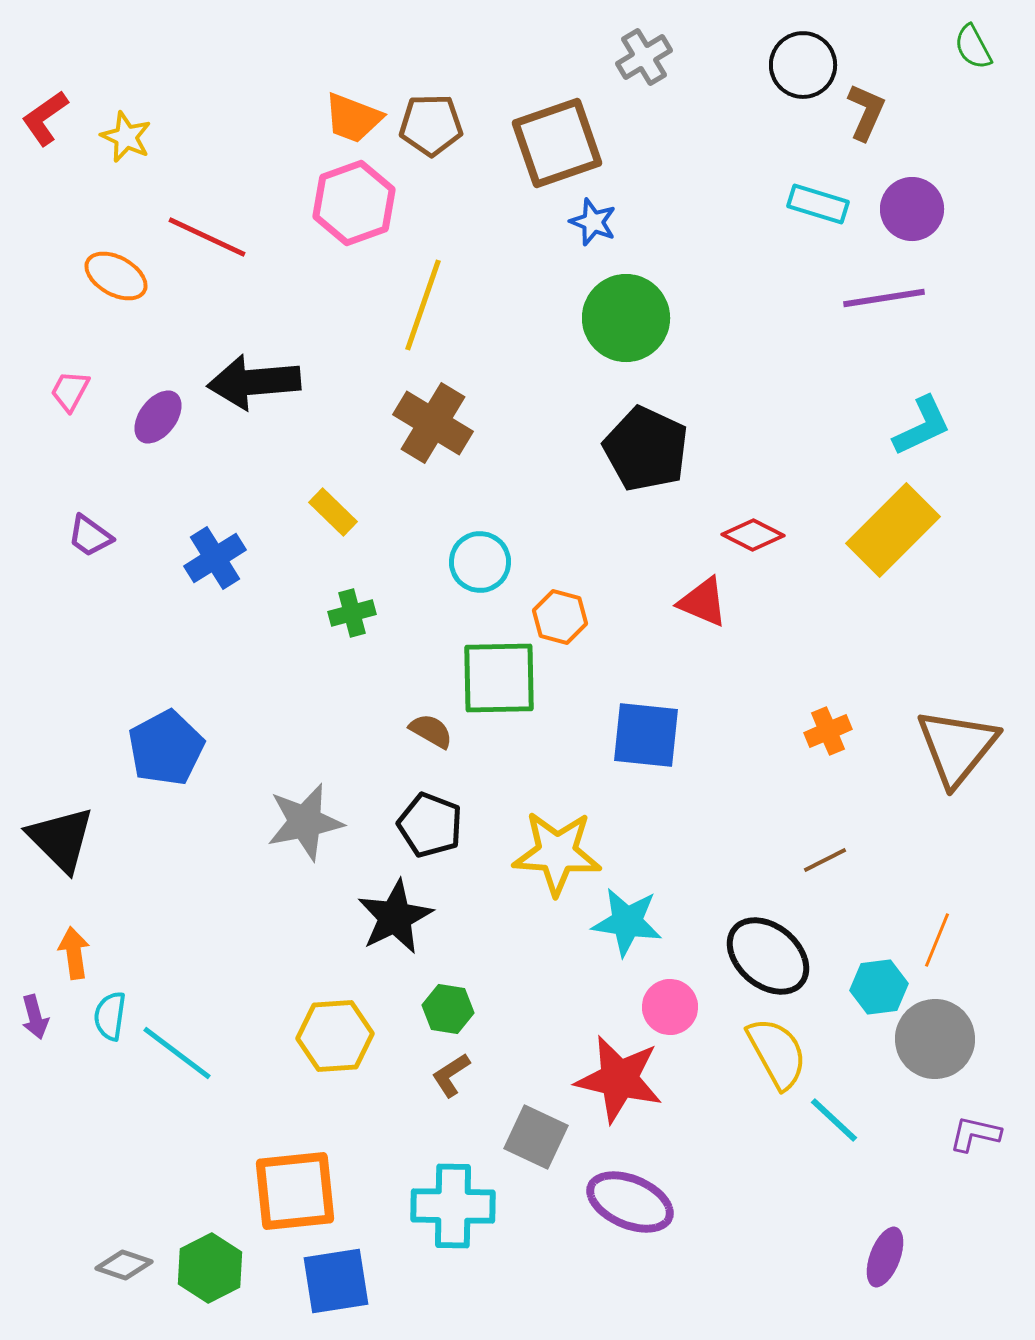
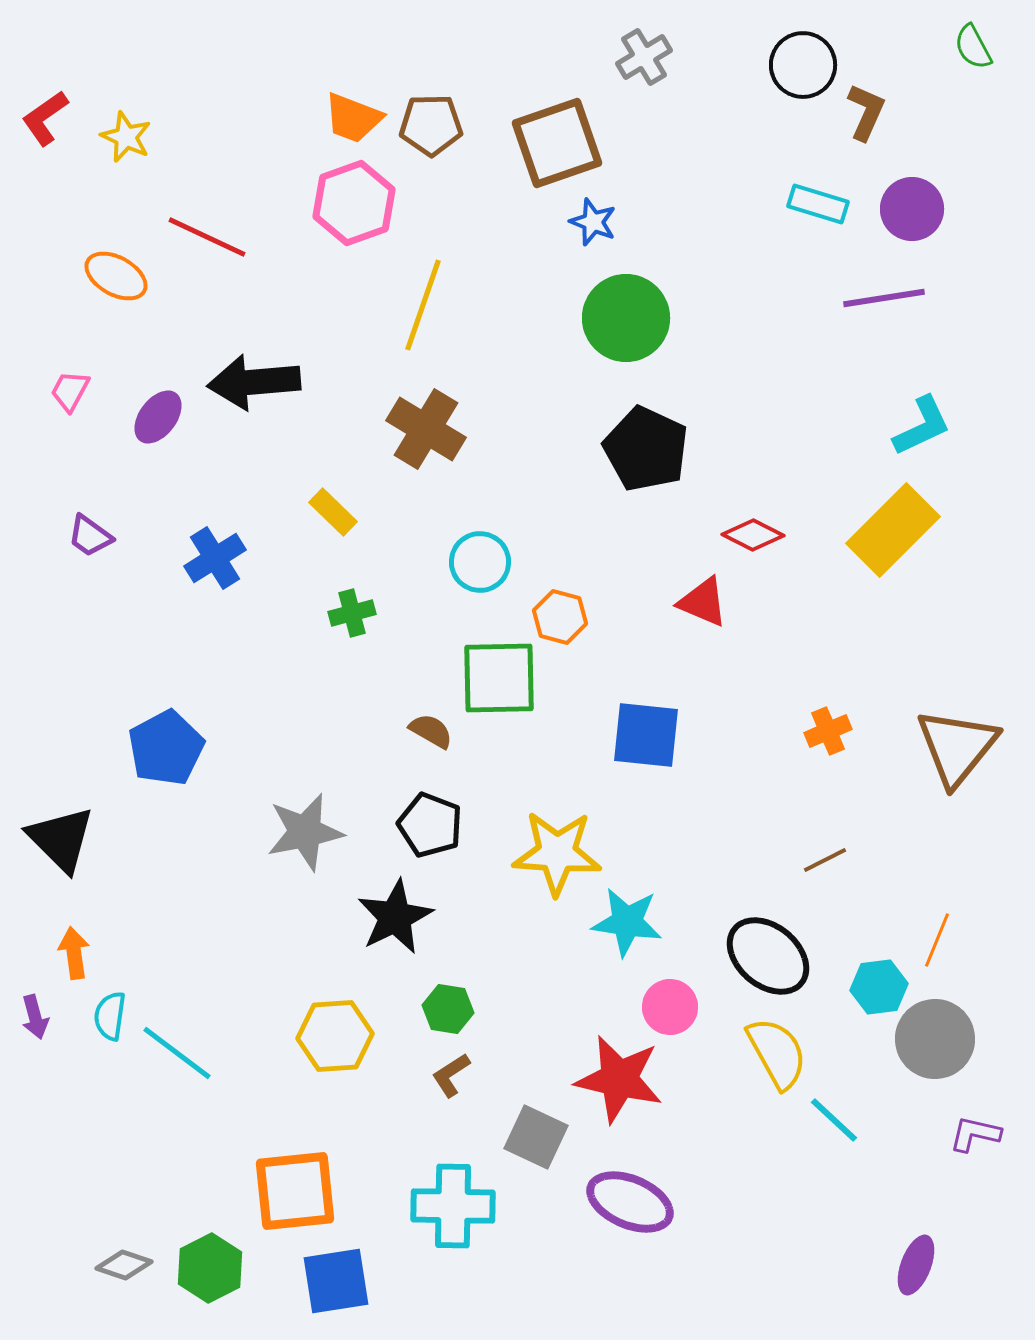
brown cross at (433, 423): moved 7 px left, 6 px down
gray star at (305, 822): moved 10 px down
purple ellipse at (885, 1257): moved 31 px right, 8 px down
